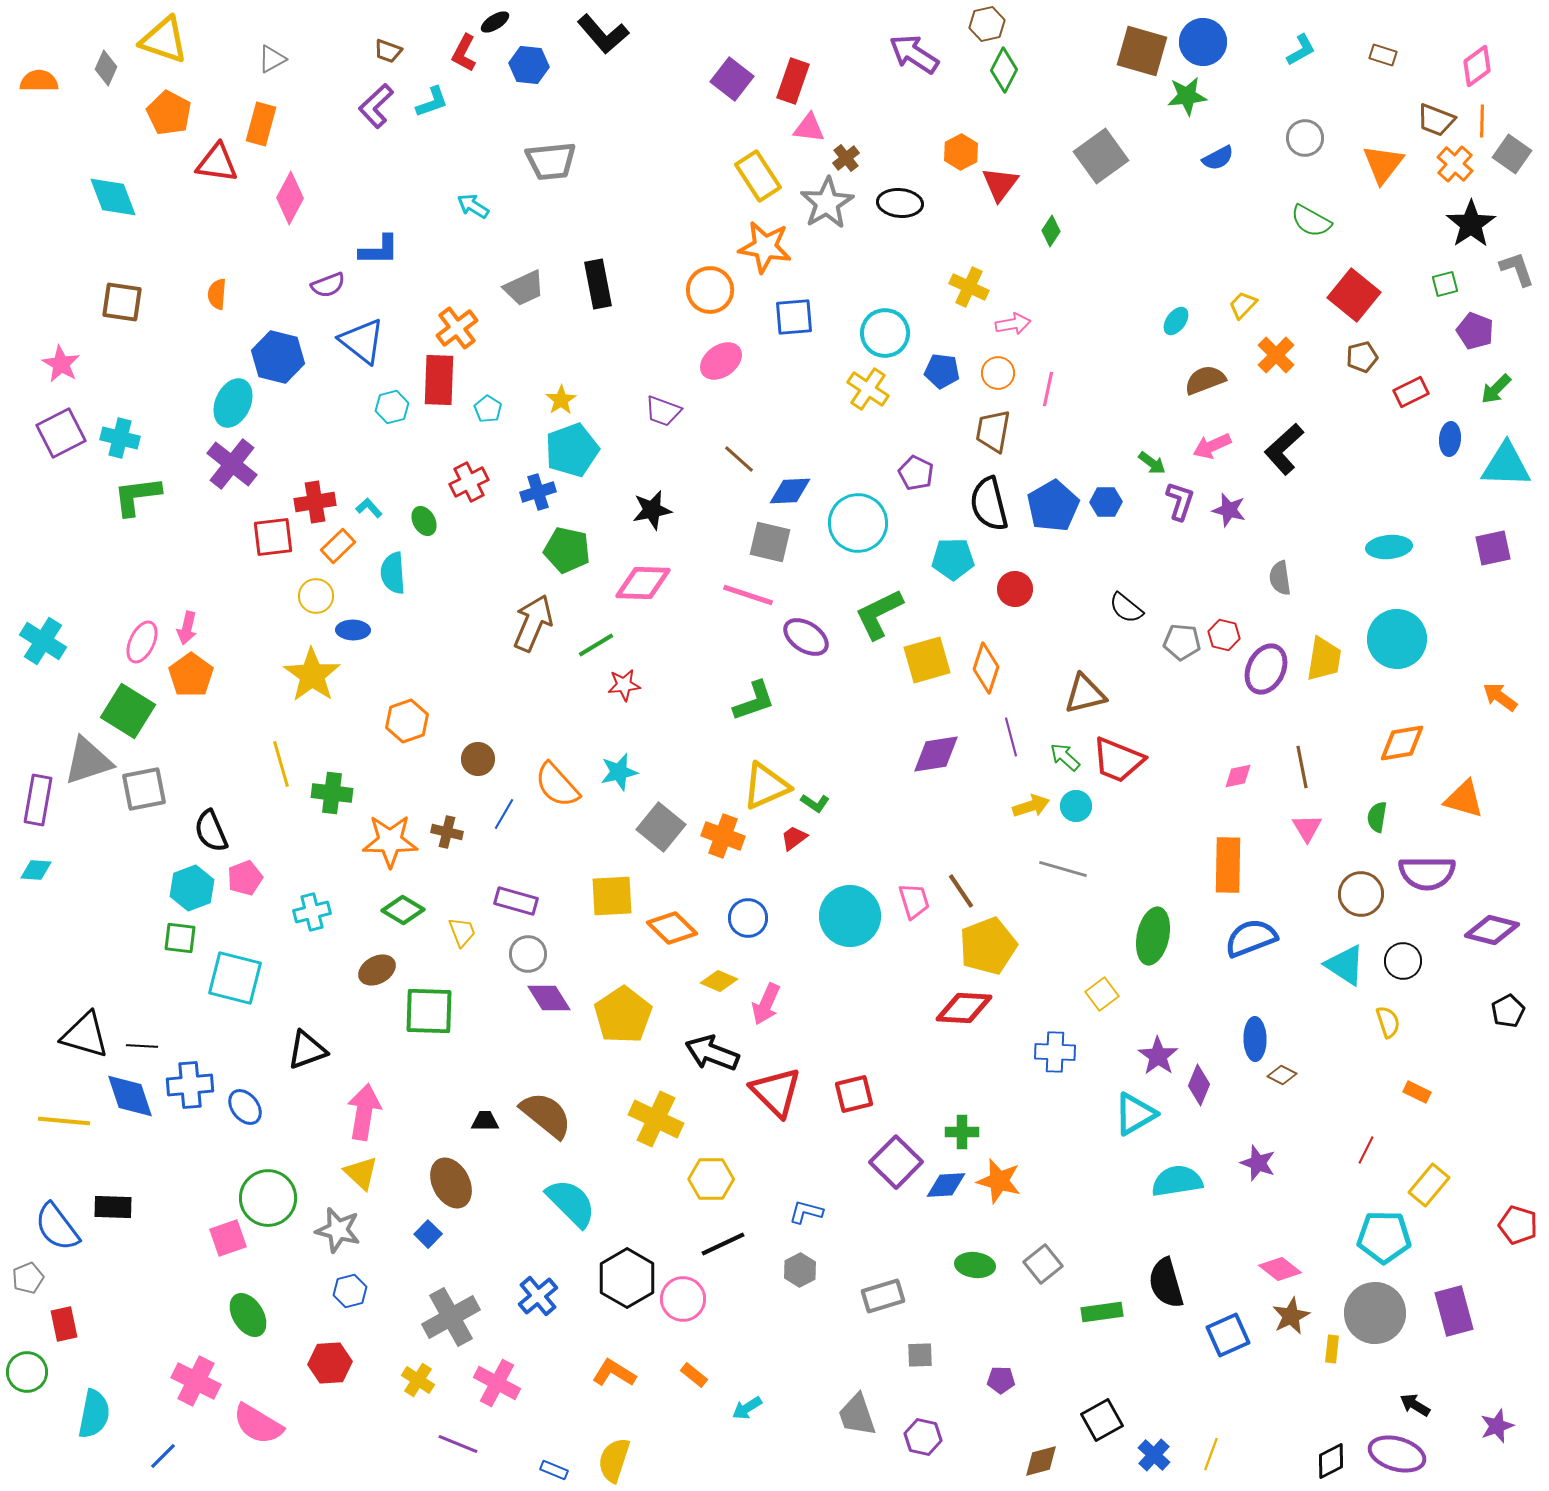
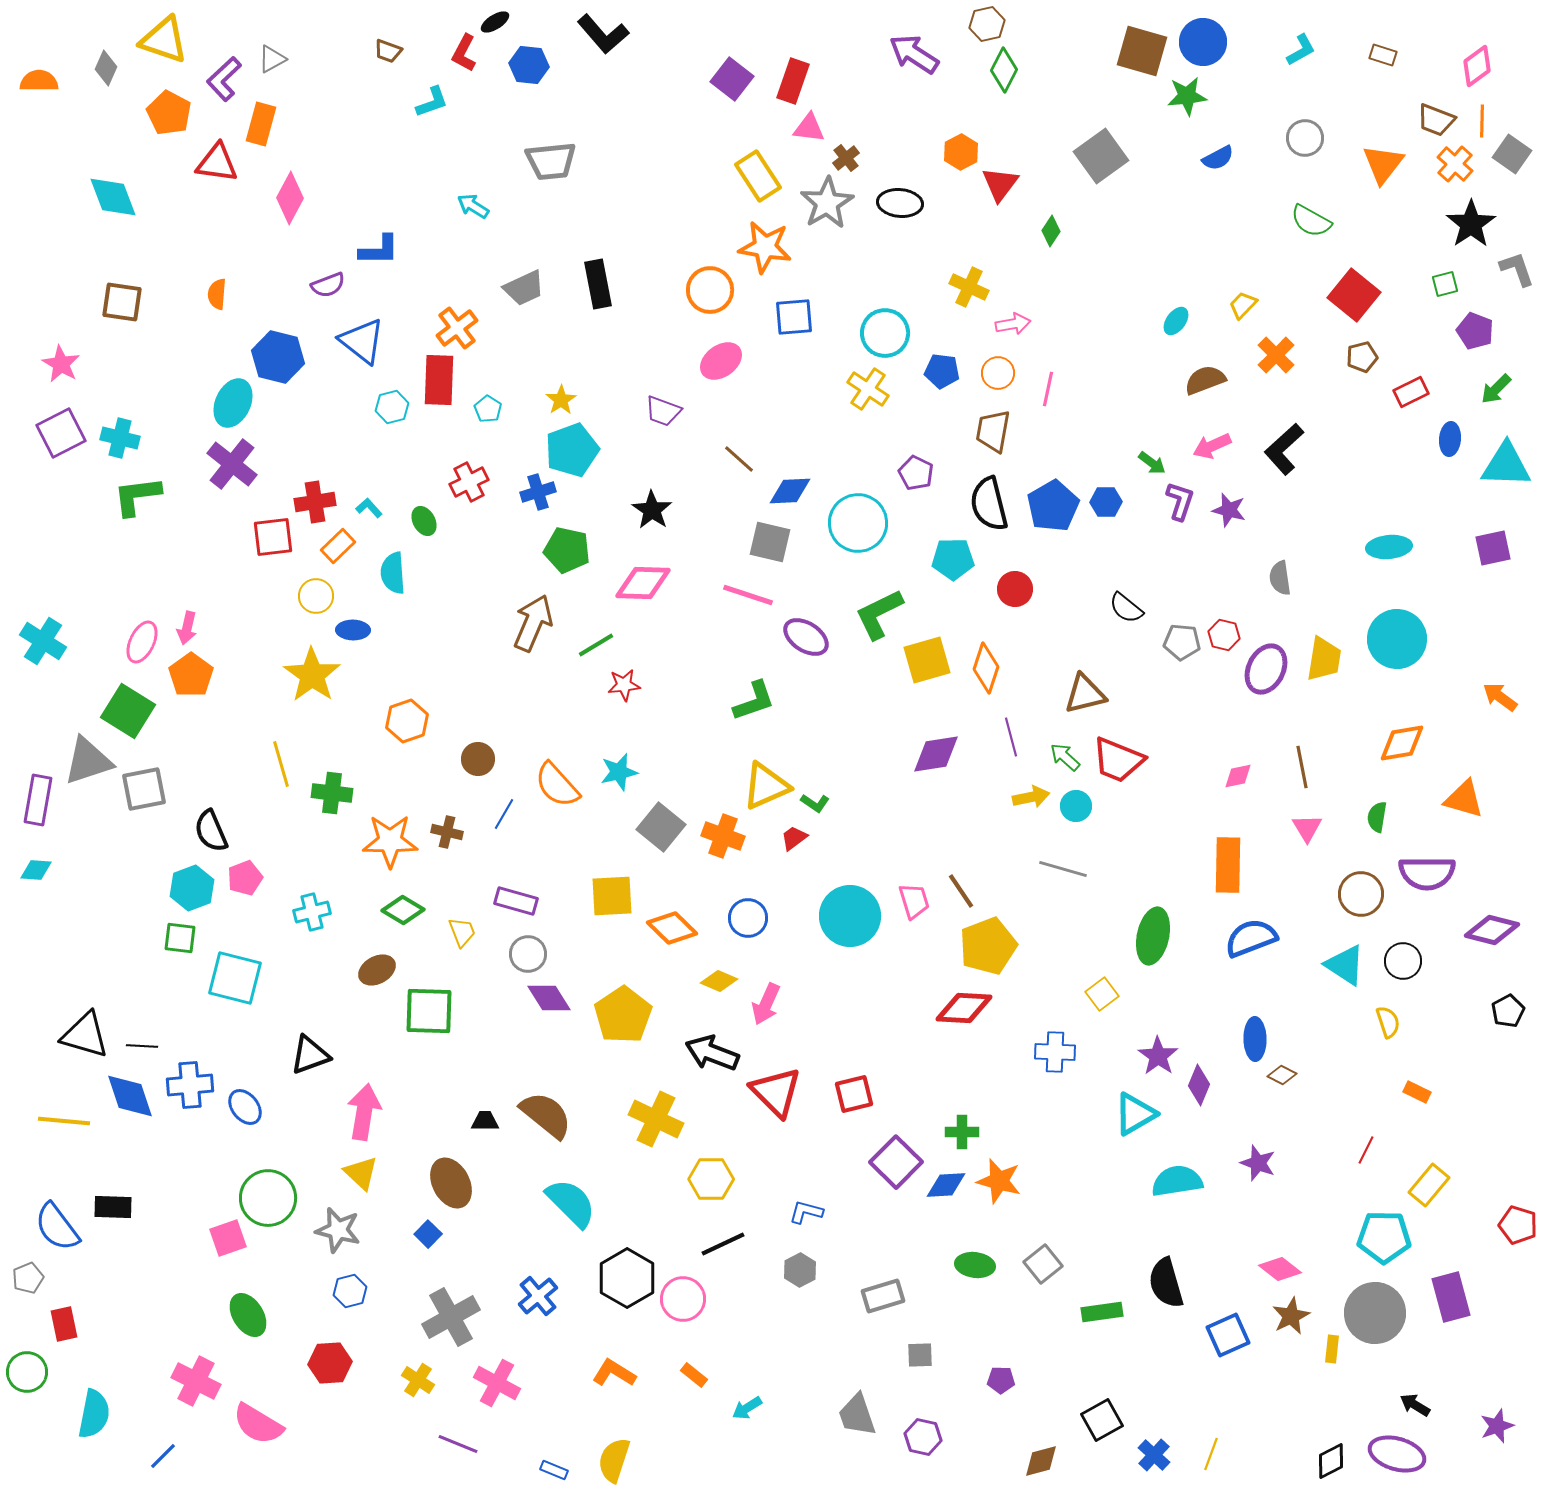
purple L-shape at (376, 106): moved 152 px left, 27 px up
black star at (652, 510): rotated 27 degrees counterclockwise
yellow arrow at (1031, 806): moved 9 px up; rotated 6 degrees clockwise
black triangle at (307, 1050): moved 3 px right, 5 px down
purple rectangle at (1454, 1311): moved 3 px left, 14 px up
